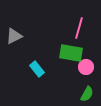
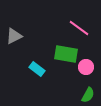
pink line: rotated 70 degrees counterclockwise
green rectangle: moved 5 px left, 1 px down
cyan rectangle: rotated 14 degrees counterclockwise
green semicircle: moved 1 px right, 1 px down
